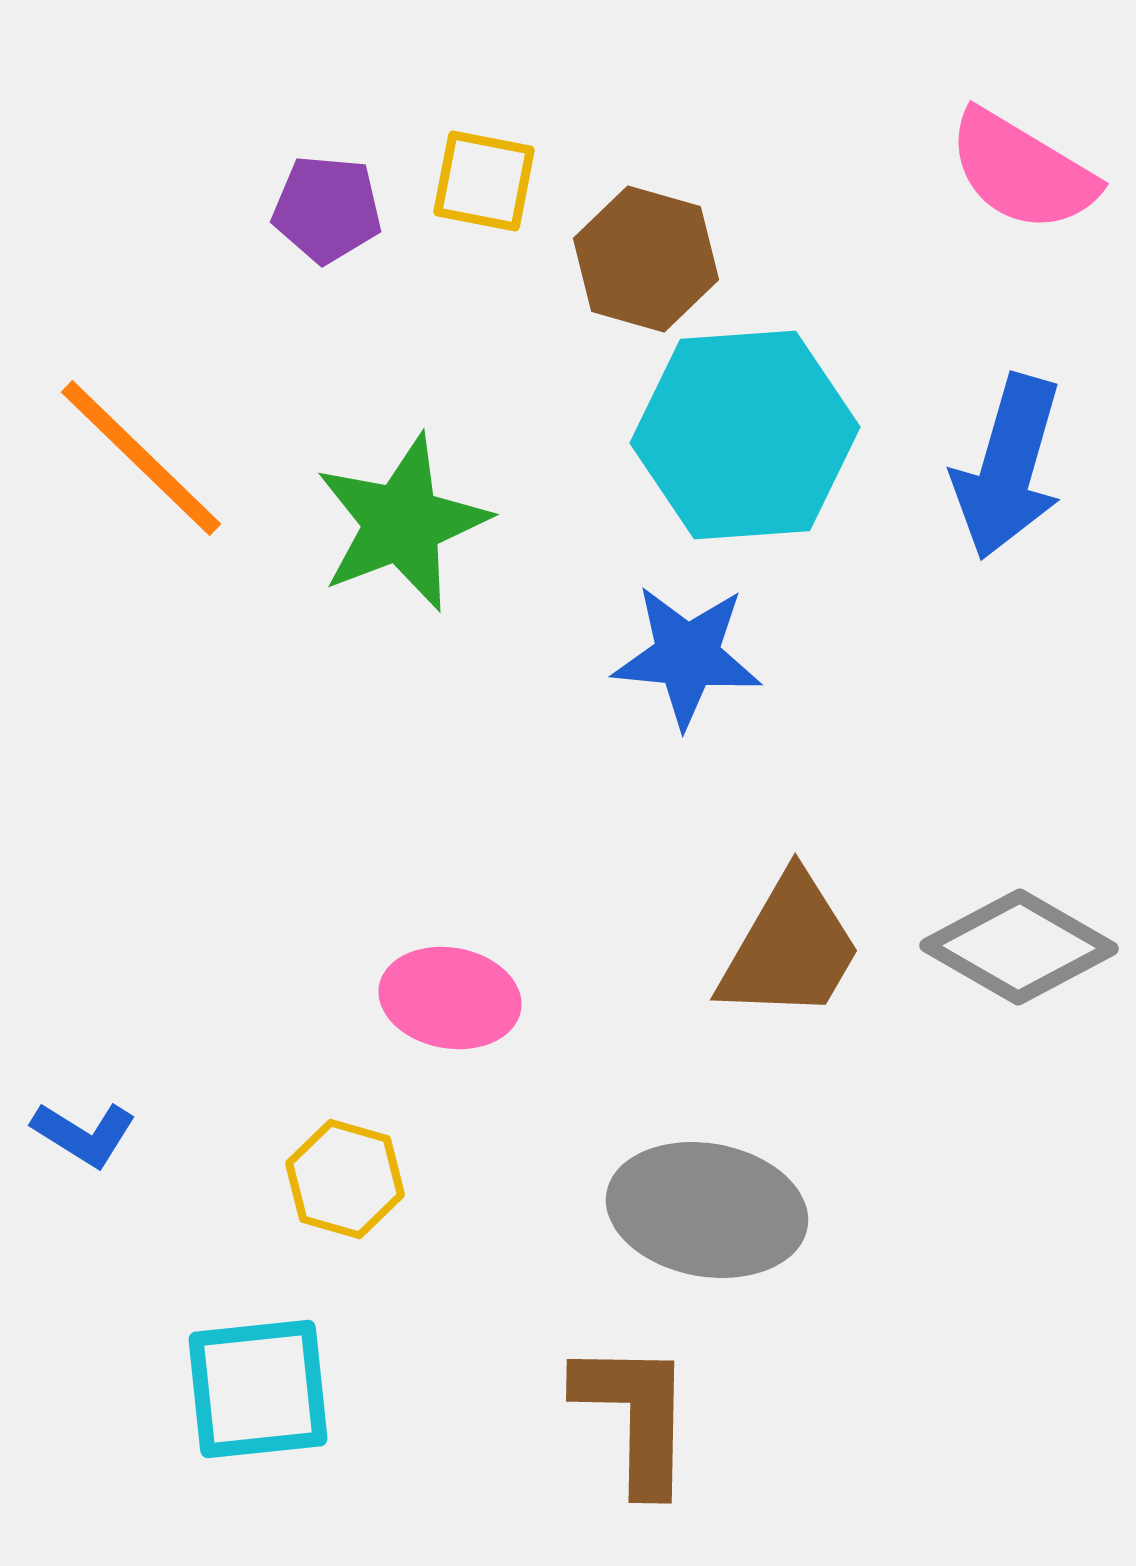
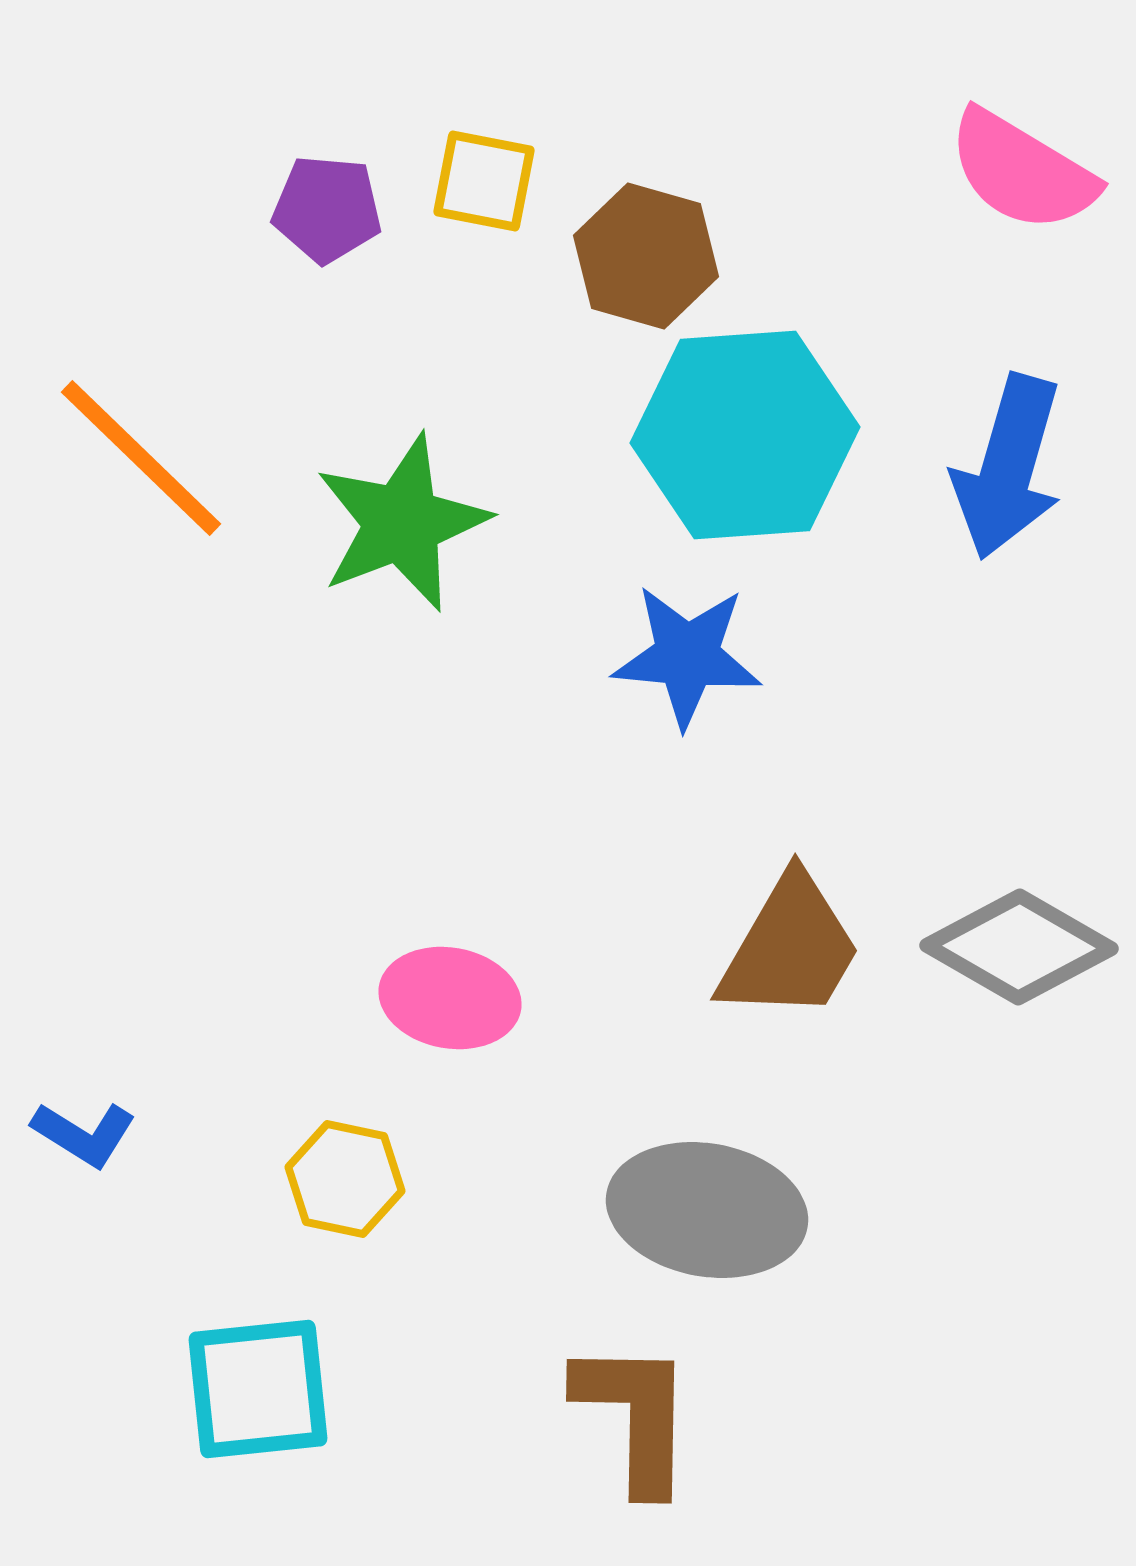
brown hexagon: moved 3 px up
yellow hexagon: rotated 4 degrees counterclockwise
